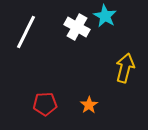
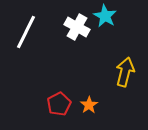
yellow arrow: moved 4 px down
red pentagon: moved 14 px right; rotated 25 degrees counterclockwise
